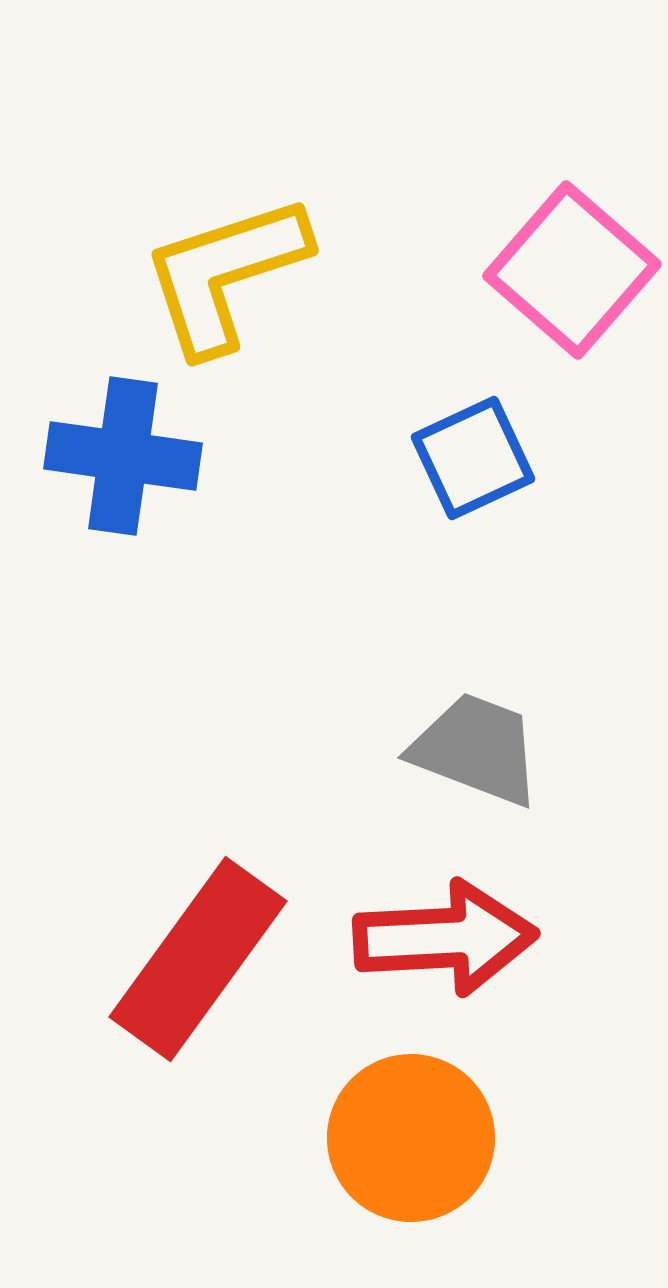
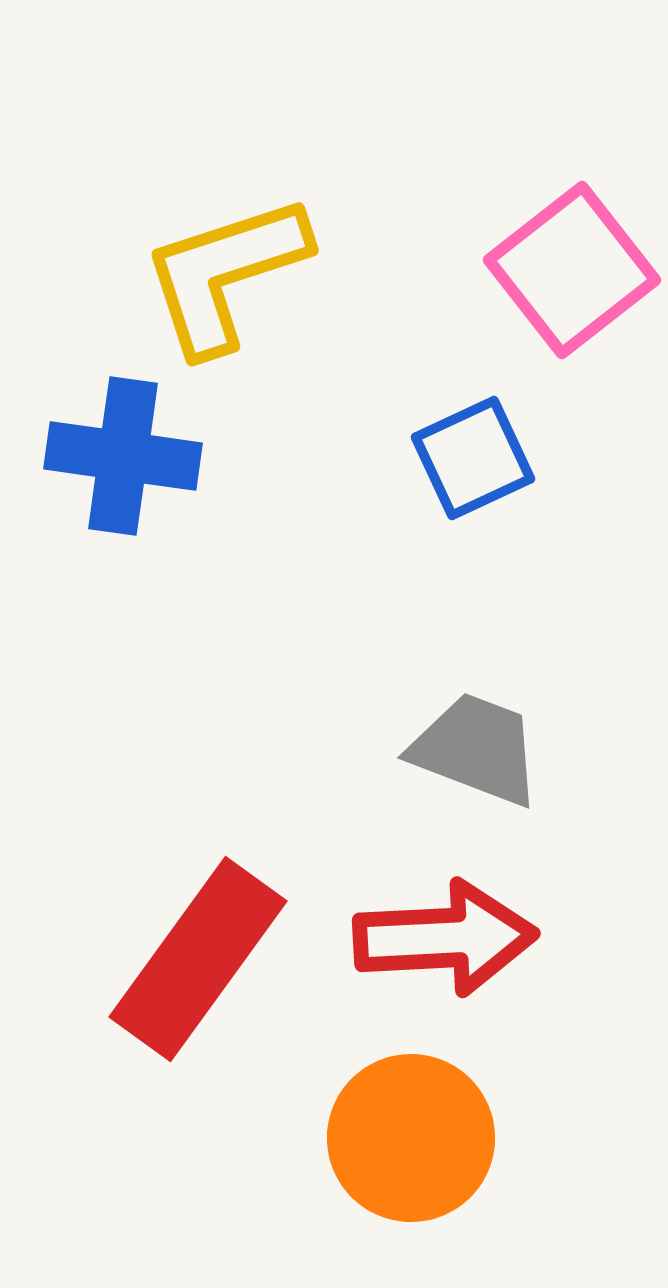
pink square: rotated 11 degrees clockwise
